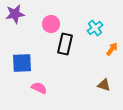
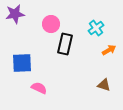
cyan cross: moved 1 px right
orange arrow: moved 3 px left, 1 px down; rotated 24 degrees clockwise
